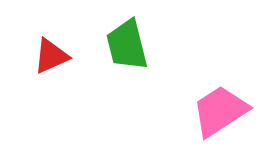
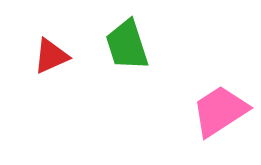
green trapezoid: rotated 4 degrees counterclockwise
